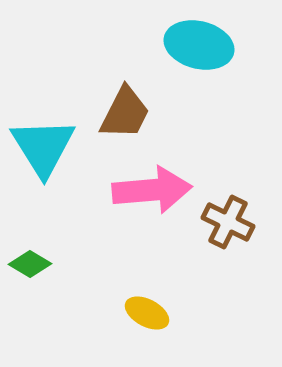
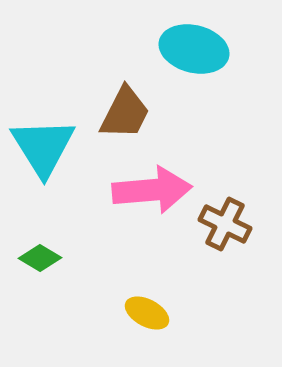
cyan ellipse: moved 5 px left, 4 px down
brown cross: moved 3 px left, 2 px down
green diamond: moved 10 px right, 6 px up
